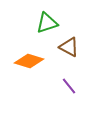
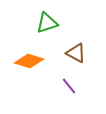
brown triangle: moved 7 px right, 6 px down
